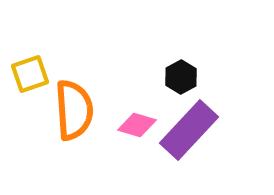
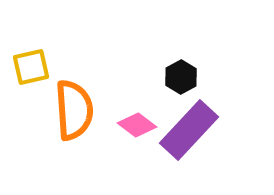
yellow square: moved 1 px right, 7 px up; rotated 6 degrees clockwise
pink diamond: rotated 21 degrees clockwise
